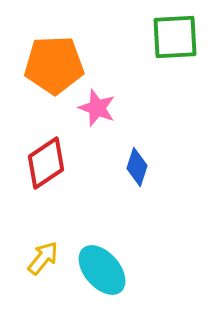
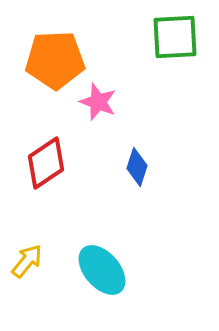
orange pentagon: moved 1 px right, 5 px up
pink star: moved 1 px right, 6 px up
yellow arrow: moved 16 px left, 3 px down
